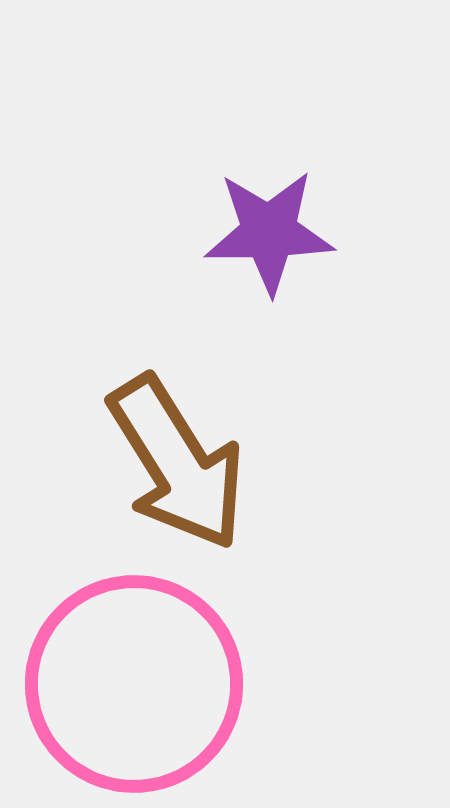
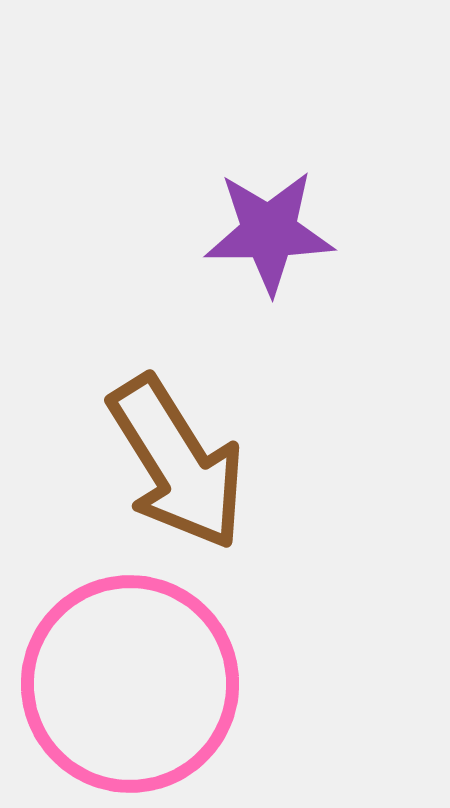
pink circle: moved 4 px left
